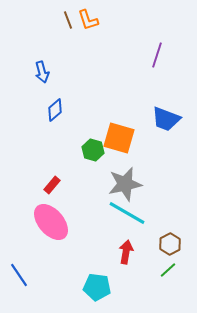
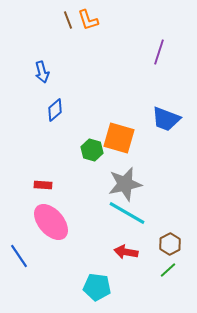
purple line: moved 2 px right, 3 px up
green hexagon: moved 1 px left
red rectangle: moved 9 px left; rotated 54 degrees clockwise
red arrow: rotated 90 degrees counterclockwise
blue line: moved 19 px up
